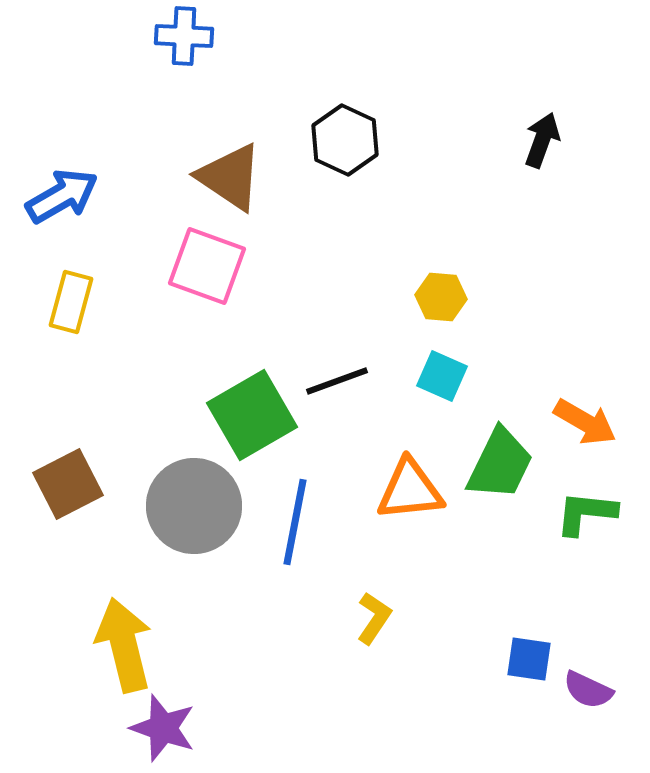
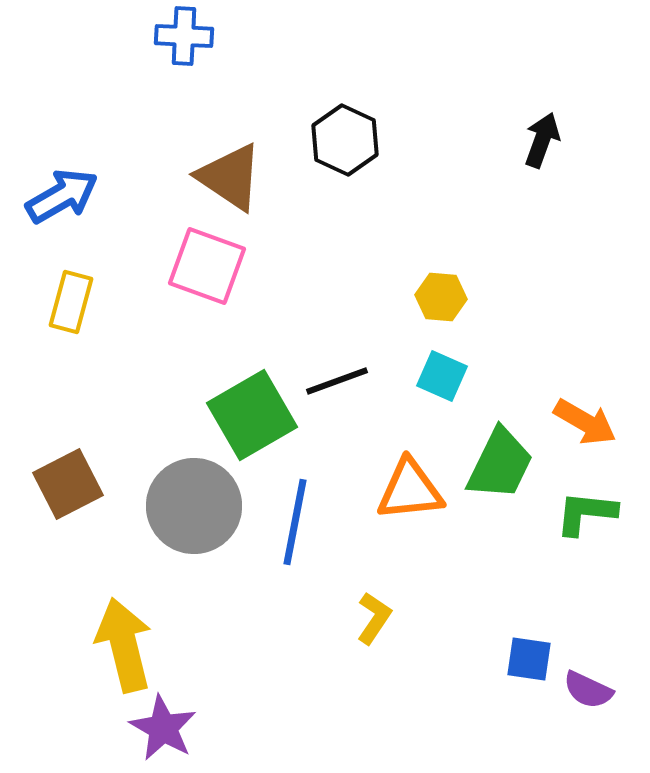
purple star: rotated 10 degrees clockwise
